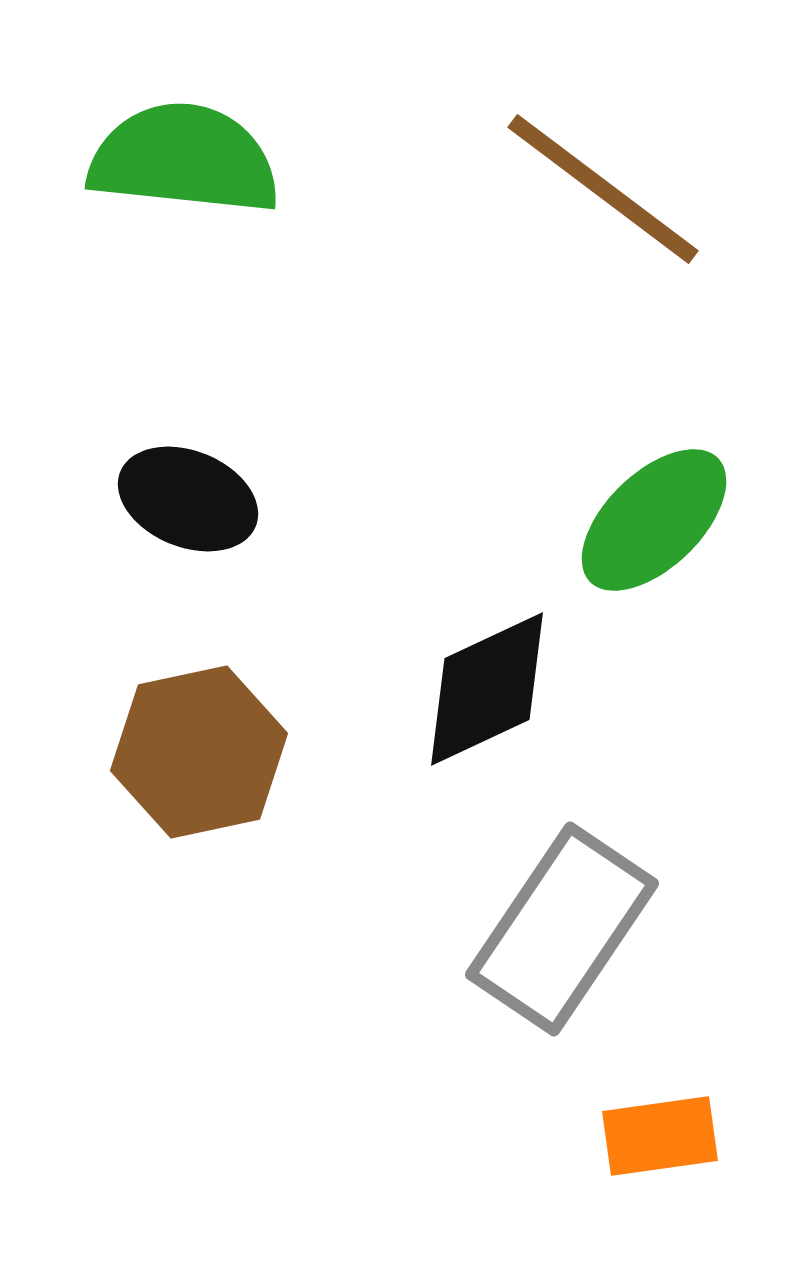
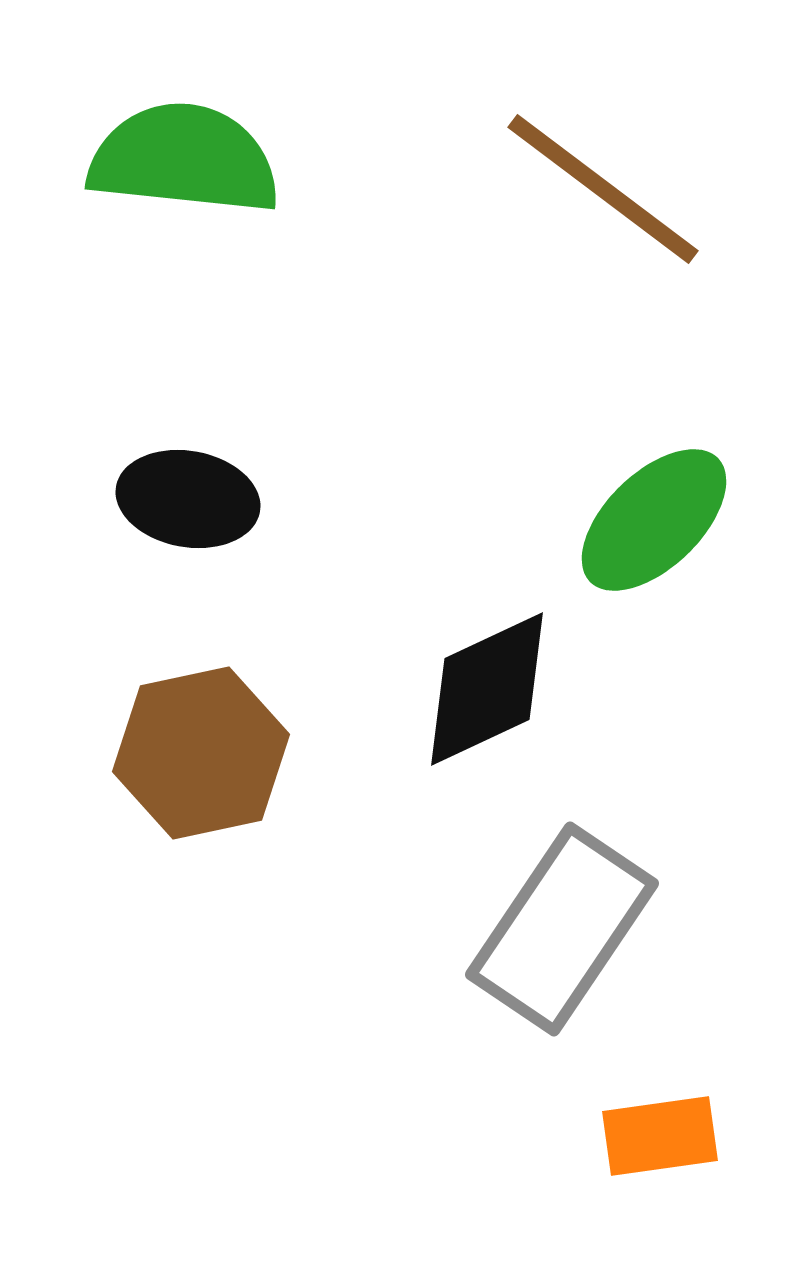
black ellipse: rotated 12 degrees counterclockwise
brown hexagon: moved 2 px right, 1 px down
